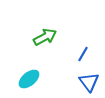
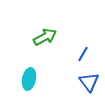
cyan ellipse: rotated 40 degrees counterclockwise
